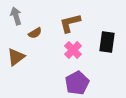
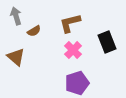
brown semicircle: moved 1 px left, 2 px up
black rectangle: rotated 30 degrees counterclockwise
brown triangle: rotated 42 degrees counterclockwise
purple pentagon: rotated 10 degrees clockwise
